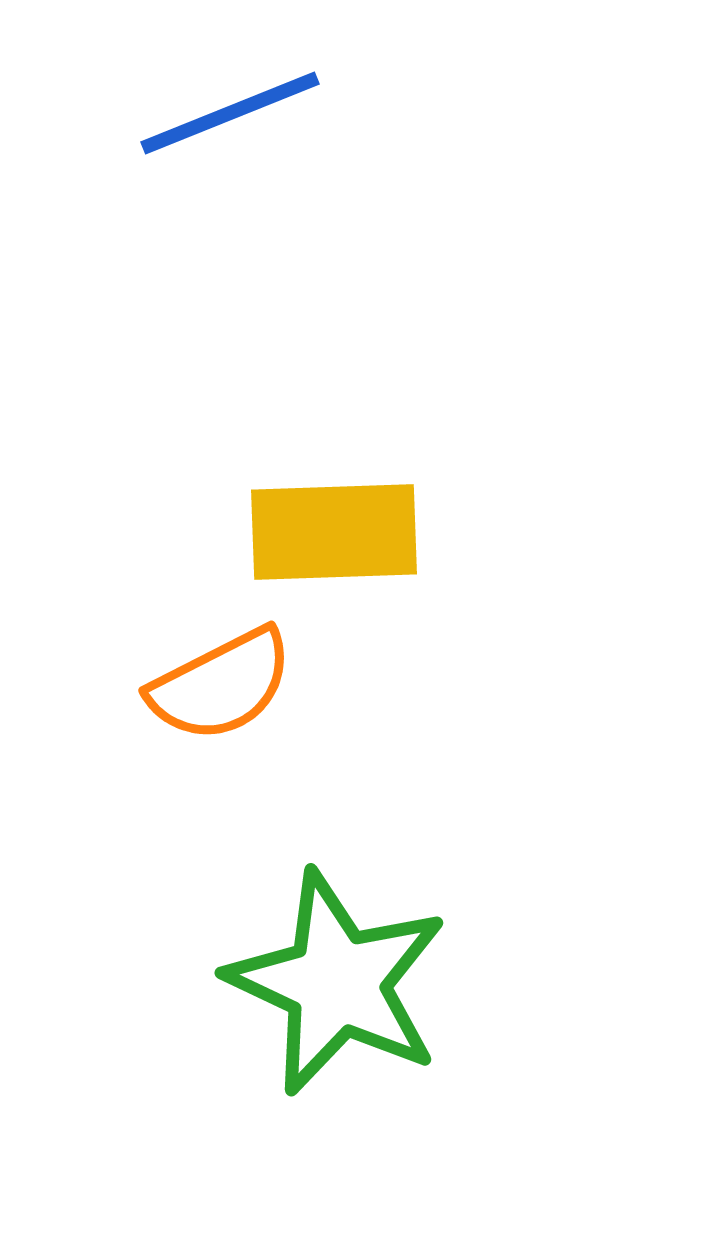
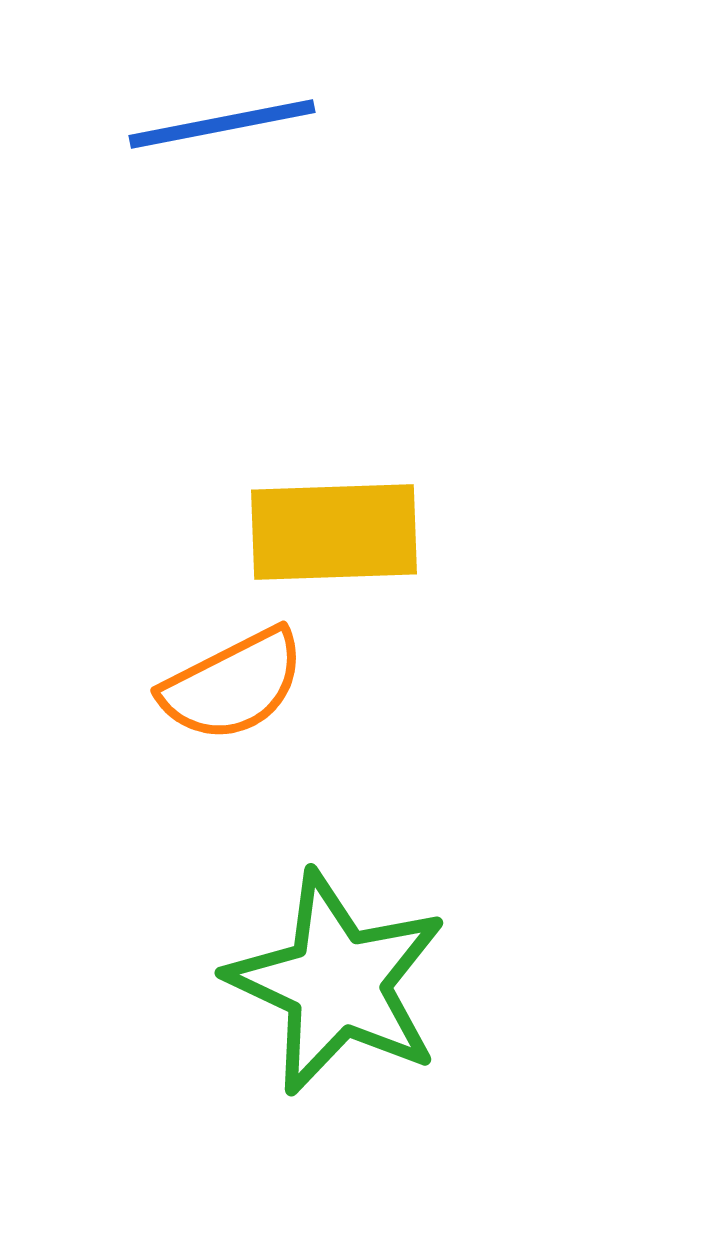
blue line: moved 8 px left, 11 px down; rotated 11 degrees clockwise
orange semicircle: moved 12 px right
